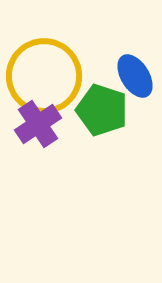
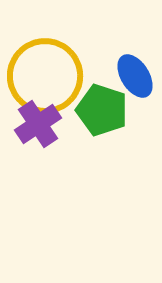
yellow circle: moved 1 px right
